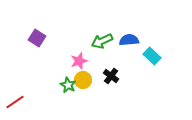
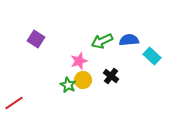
purple square: moved 1 px left, 1 px down
red line: moved 1 px left, 1 px down
